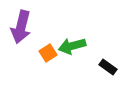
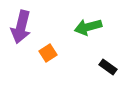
green arrow: moved 16 px right, 19 px up
